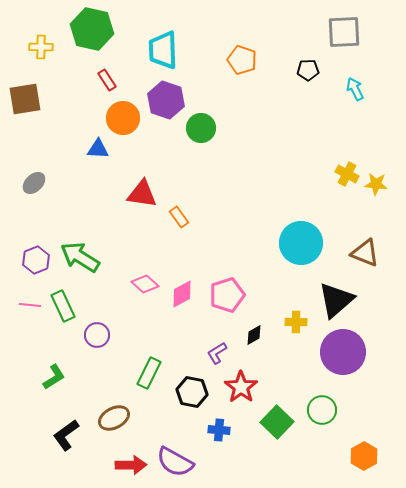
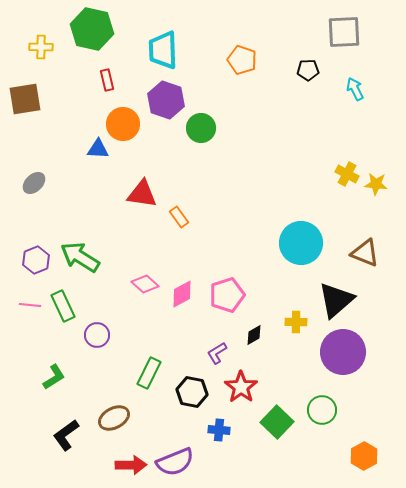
red rectangle at (107, 80): rotated 20 degrees clockwise
orange circle at (123, 118): moved 6 px down
purple semicircle at (175, 462): rotated 51 degrees counterclockwise
